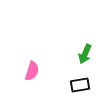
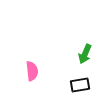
pink semicircle: rotated 24 degrees counterclockwise
